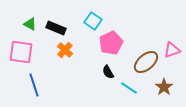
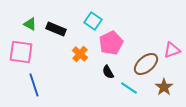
black rectangle: moved 1 px down
orange cross: moved 15 px right, 4 px down
brown ellipse: moved 2 px down
